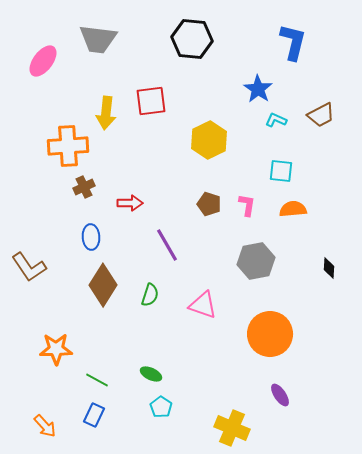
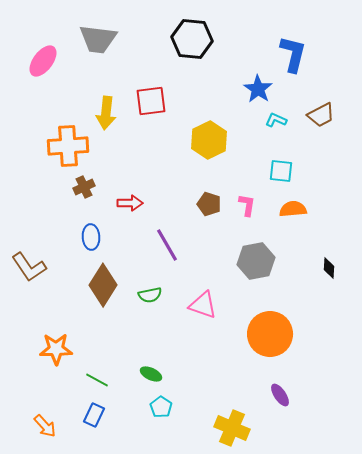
blue L-shape: moved 12 px down
green semicircle: rotated 60 degrees clockwise
